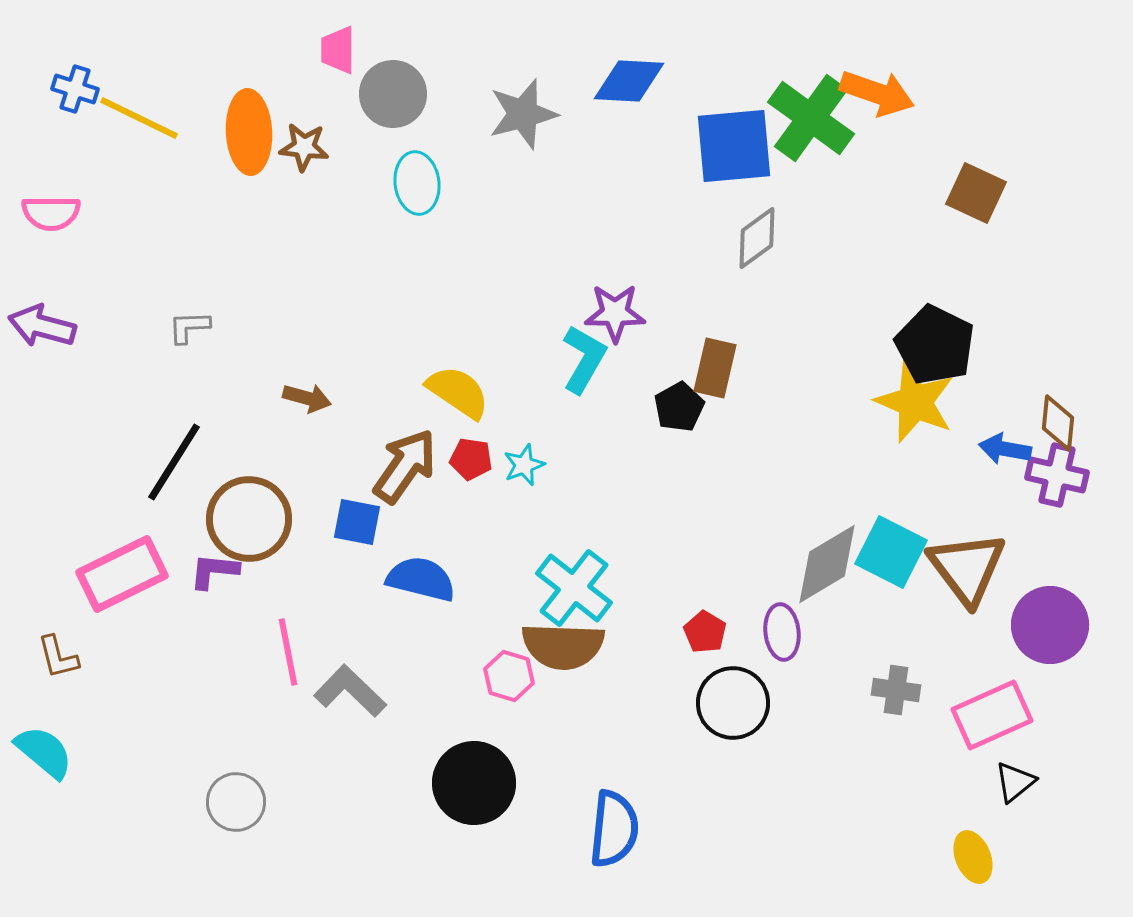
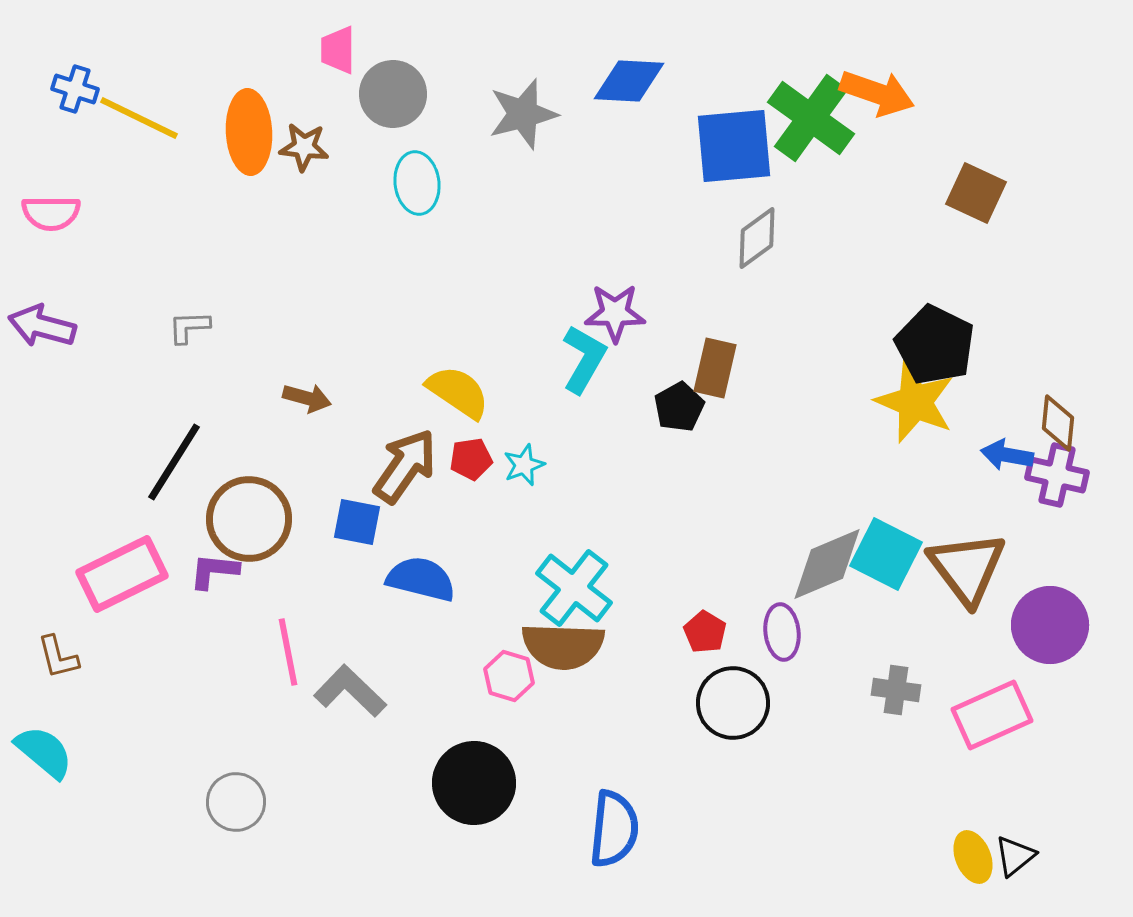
blue arrow at (1005, 449): moved 2 px right, 6 px down
red pentagon at (471, 459): rotated 18 degrees counterclockwise
cyan square at (891, 552): moved 5 px left, 2 px down
gray diamond at (827, 564): rotated 8 degrees clockwise
black triangle at (1015, 782): moved 74 px down
